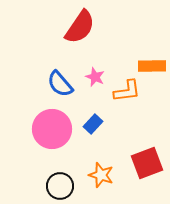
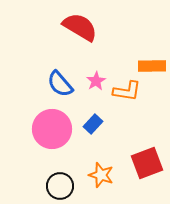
red semicircle: rotated 93 degrees counterclockwise
pink star: moved 1 px right, 4 px down; rotated 18 degrees clockwise
orange L-shape: rotated 16 degrees clockwise
